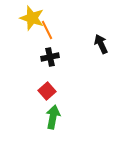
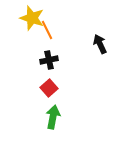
black arrow: moved 1 px left
black cross: moved 1 px left, 3 px down
red square: moved 2 px right, 3 px up
